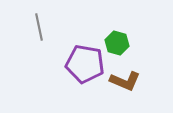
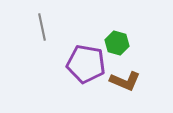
gray line: moved 3 px right
purple pentagon: moved 1 px right
